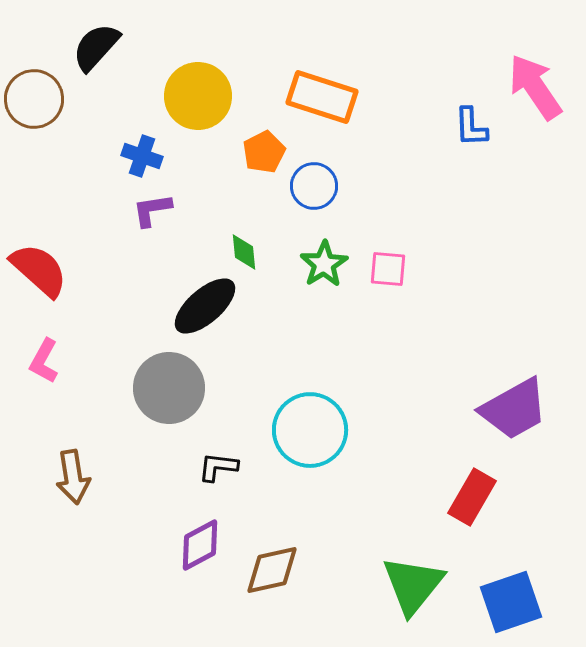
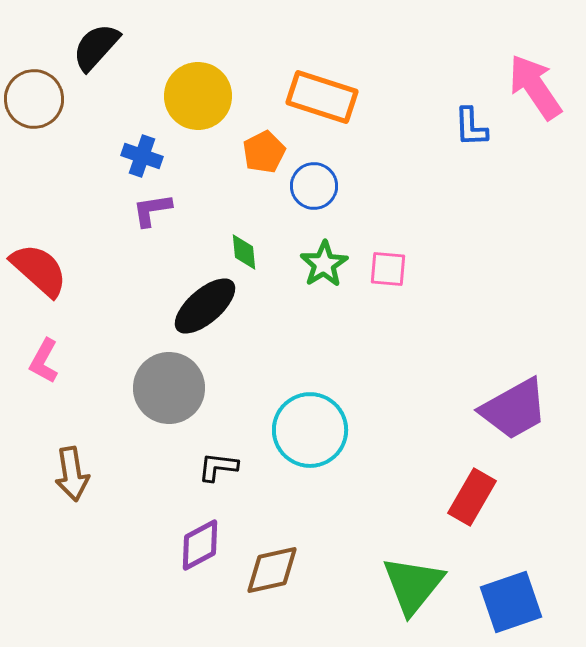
brown arrow: moved 1 px left, 3 px up
